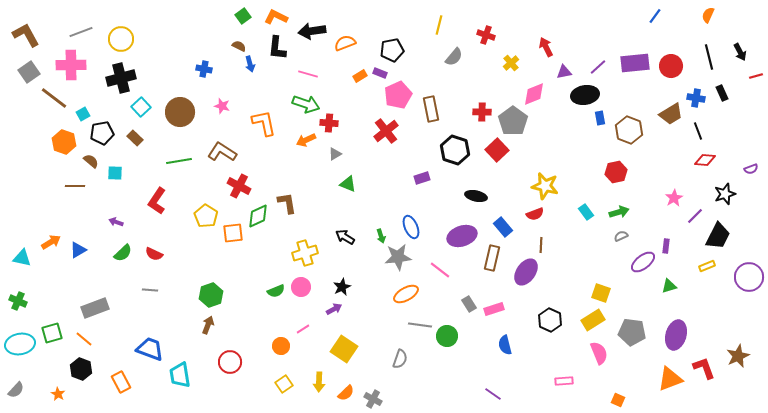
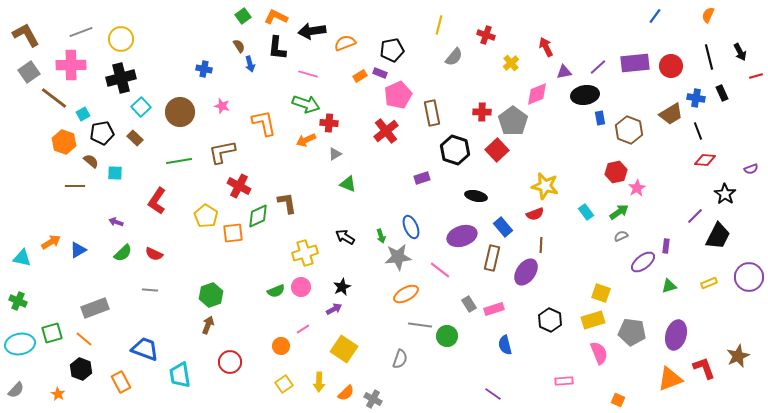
brown semicircle at (239, 46): rotated 32 degrees clockwise
pink diamond at (534, 94): moved 3 px right
brown rectangle at (431, 109): moved 1 px right, 4 px down
brown L-shape at (222, 152): rotated 44 degrees counterclockwise
black star at (725, 194): rotated 20 degrees counterclockwise
pink star at (674, 198): moved 37 px left, 10 px up
green arrow at (619, 212): rotated 18 degrees counterclockwise
yellow rectangle at (707, 266): moved 2 px right, 17 px down
yellow rectangle at (593, 320): rotated 15 degrees clockwise
blue trapezoid at (150, 349): moved 5 px left
